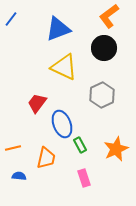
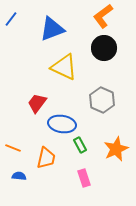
orange L-shape: moved 6 px left
blue triangle: moved 6 px left
gray hexagon: moved 5 px down; rotated 10 degrees counterclockwise
blue ellipse: rotated 60 degrees counterclockwise
orange line: rotated 35 degrees clockwise
